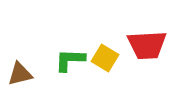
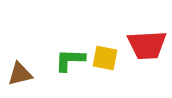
yellow square: rotated 20 degrees counterclockwise
